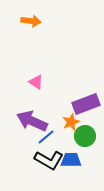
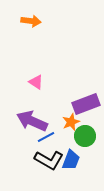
blue line: rotated 12 degrees clockwise
blue trapezoid: rotated 110 degrees clockwise
